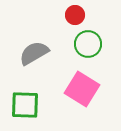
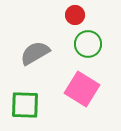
gray semicircle: moved 1 px right
